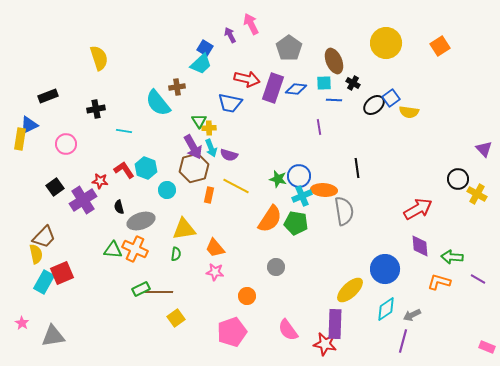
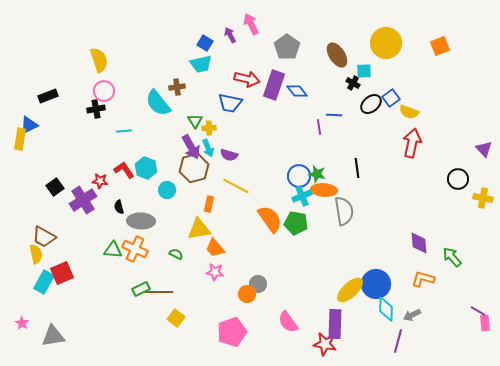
orange square at (440, 46): rotated 12 degrees clockwise
blue square at (205, 48): moved 5 px up
gray pentagon at (289, 48): moved 2 px left, 1 px up
yellow semicircle at (99, 58): moved 2 px down
brown ellipse at (334, 61): moved 3 px right, 6 px up; rotated 10 degrees counterclockwise
cyan trapezoid at (201, 64): rotated 30 degrees clockwise
cyan square at (324, 83): moved 40 px right, 12 px up
purple rectangle at (273, 88): moved 1 px right, 3 px up
blue diamond at (296, 89): moved 1 px right, 2 px down; rotated 45 degrees clockwise
blue line at (334, 100): moved 15 px down
black ellipse at (374, 105): moved 3 px left, 1 px up
yellow semicircle at (409, 112): rotated 12 degrees clockwise
green triangle at (199, 121): moved 4 px left
cyan line at (124, 131): rotated 14 degrees counterclockwise
pink circle at (66, 144): moved 38 px right, 53 px up
purple arrow at (193, 147): moved 2 px left
cyan arrow at (211, 148): moved 3 px left
green star at (278, 179): moved 39 px right, 5 px up
yellow cross at (477, 194): moved 6 px right, 4 px down; rotated 18 degrees counterclockwise
orange rectangle at (209, 195): moved 9 px down
red arrow at (418, 209): moved 6 px left, 66 px up; rotated 48 degrees counterclockwise
orange semicircle at (270, 219): rotated 68 degrees counterclockwise
gray ellipse at (141, 221): rotated 20 degrees clockwise
yellow triangle at (184, 229): moved 15 px right
brown trapezoid at (44, 237): rotated 75 degrees clockwise
purple diamond at (420, 246): moved 1 px left, 3 px up
green semicircle at (176, 254): rotated 72 degrees counterclockwise
green arrow at (452, 257): rotated 45 degrees clockwise
gray circle at (276, 267): moved 18 px left, 17 px down
blue circle at (385, 269): moved 9 px left, 15 px down
purple line at (478, 279): moved 32 px down
orange L-shape at (439, 282): moved 16 px left, 3 px up
orange circle at (247, 296): moved 2 px up
cyan diamond at (386, 309): rotated 55 degrees counterclockwise
yellow square at (176, 318): rotated 18 degrees counterclockwise
pink semicircle at (288, 330): moved 8 px up
purple line at (403, 341): moved 5 px left
pink rectangle at (487, 347): moved 2 px left, 24 px up; rotated 63 degrees clockwise
